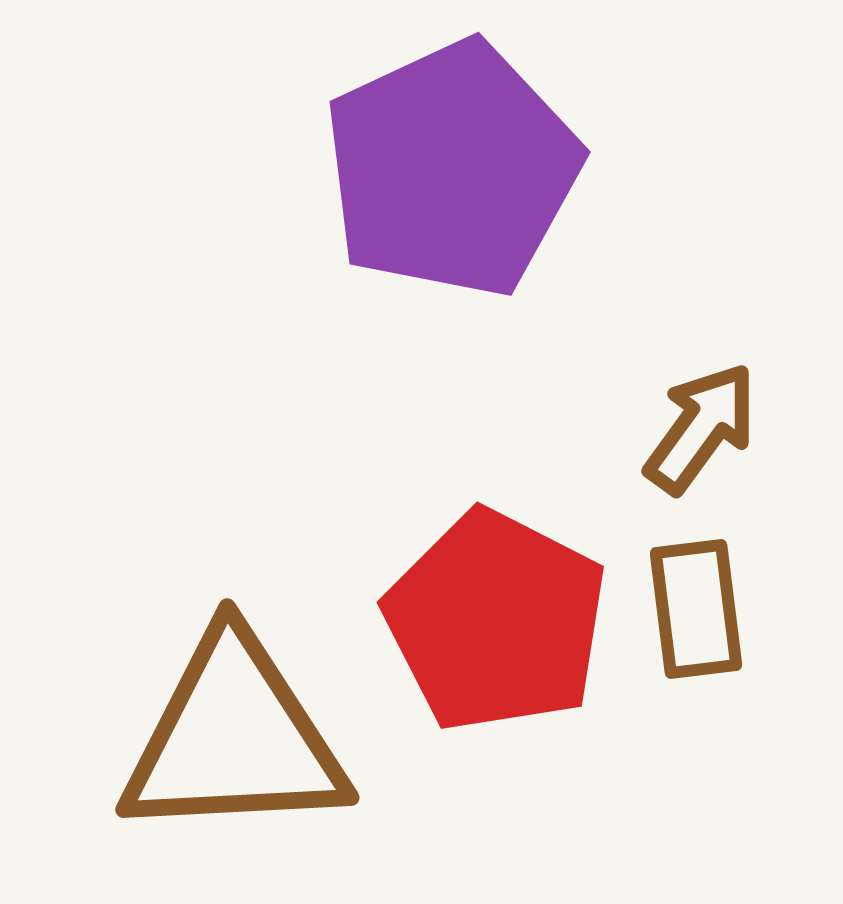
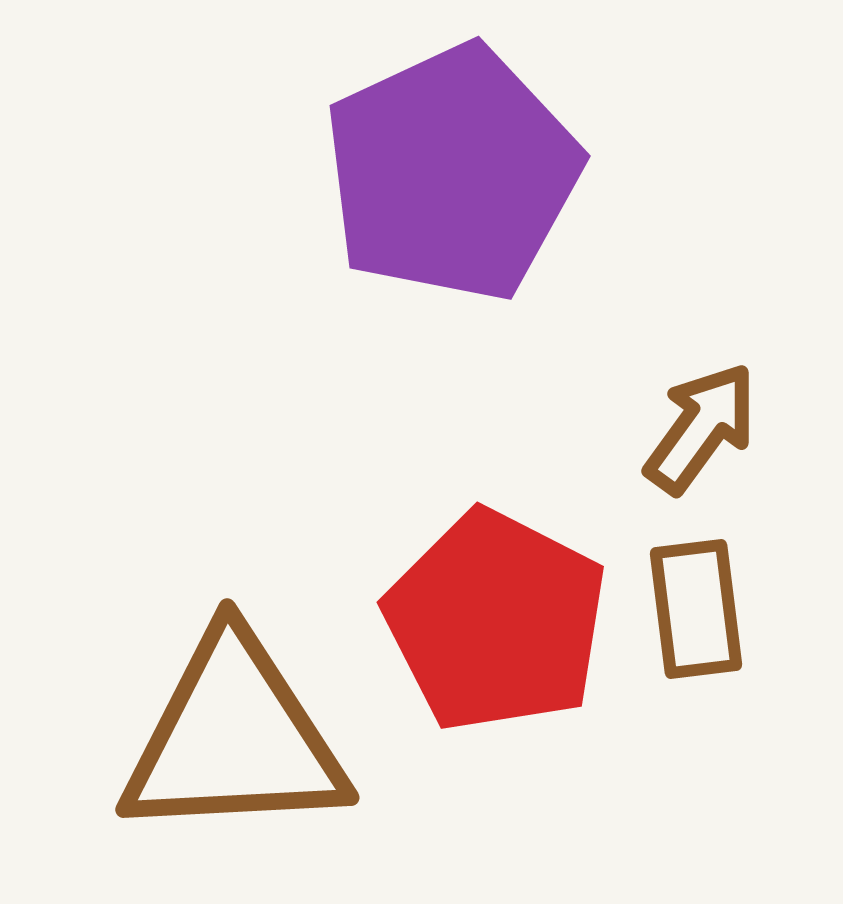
purple pentagon: moved 4 px down
